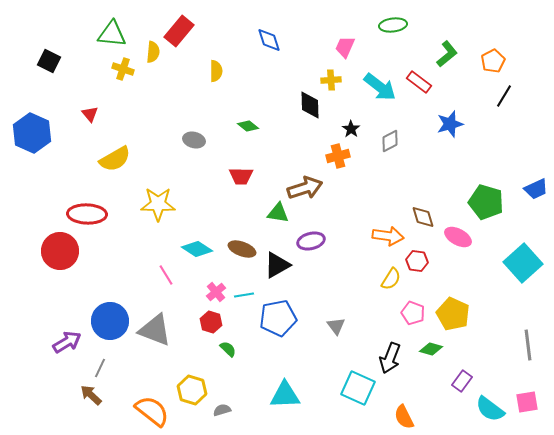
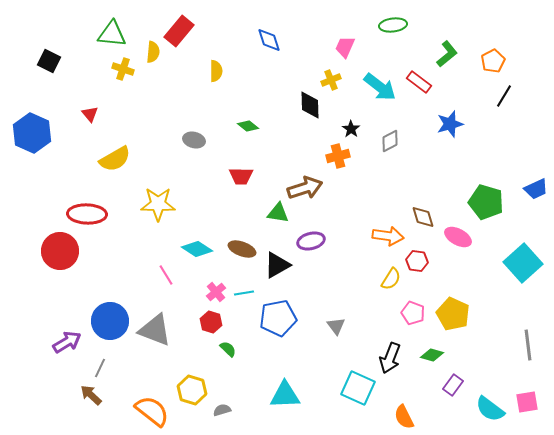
yellow cross at (331, 80): rotated 18 degrees counterclockwise
cyan line at (244, 295): moved 2 px up
green diamond at (431, 349): moved 1 px right, 6 px down
purple rectangle at (462, 381): moved 9 px left, 4 px down
